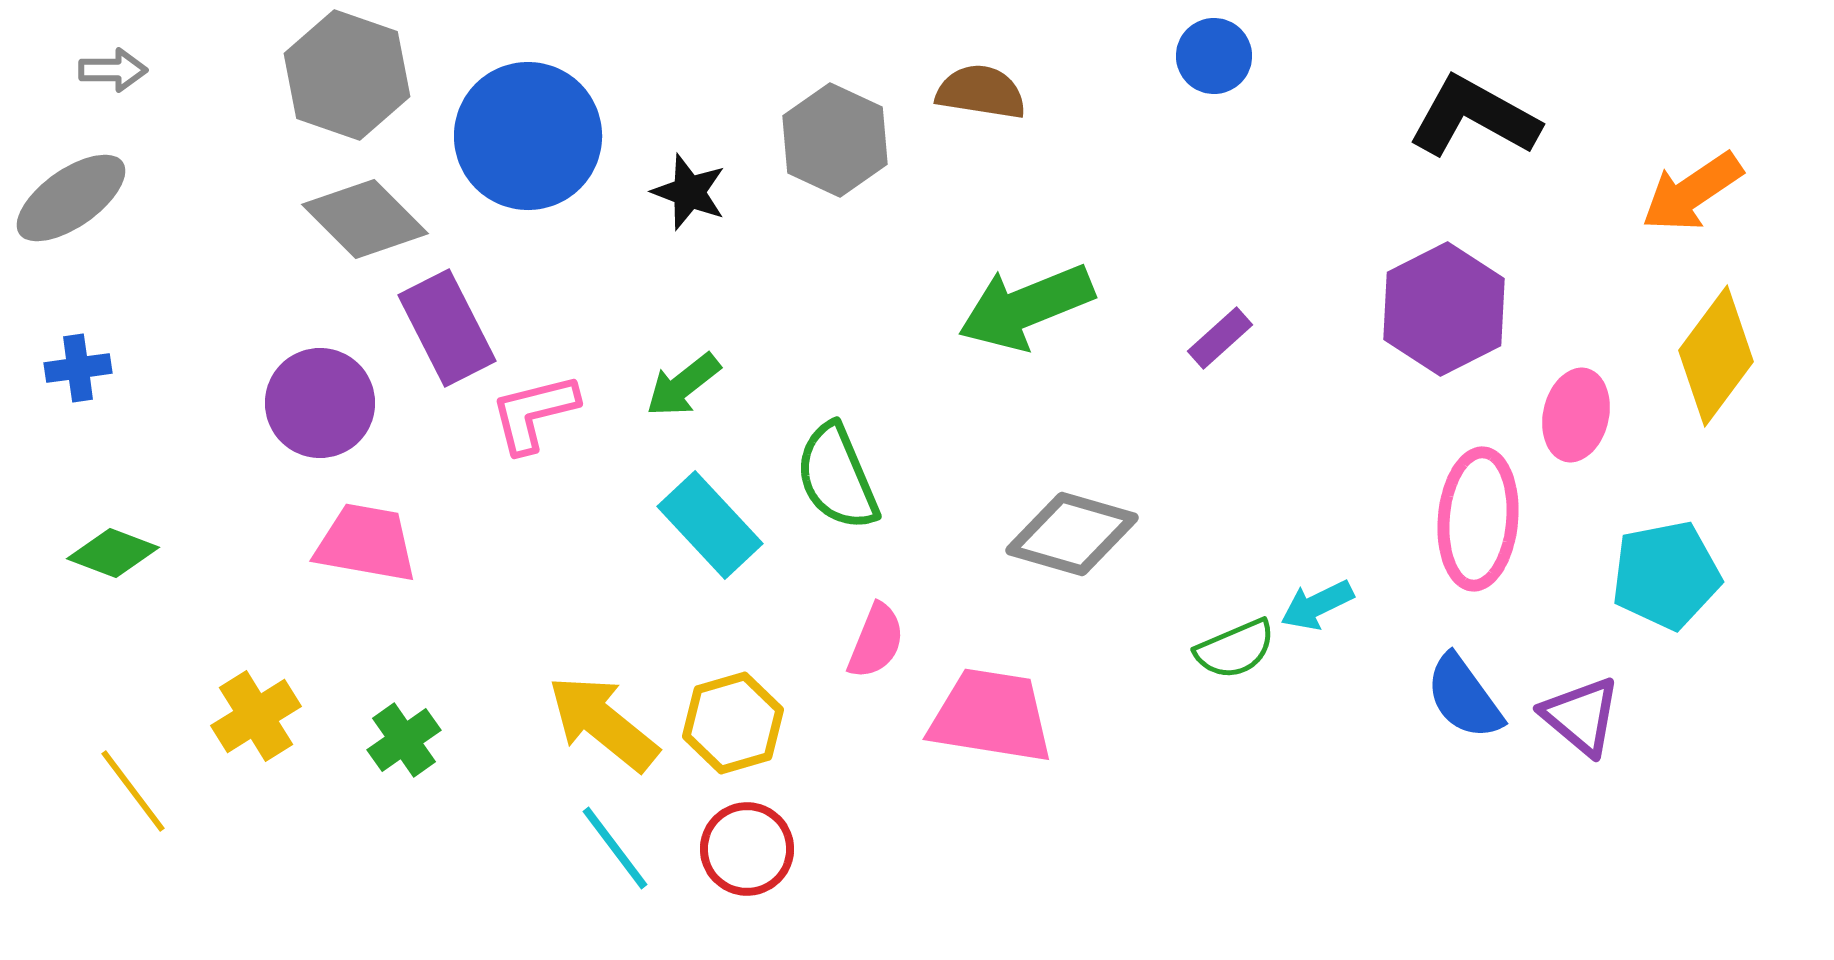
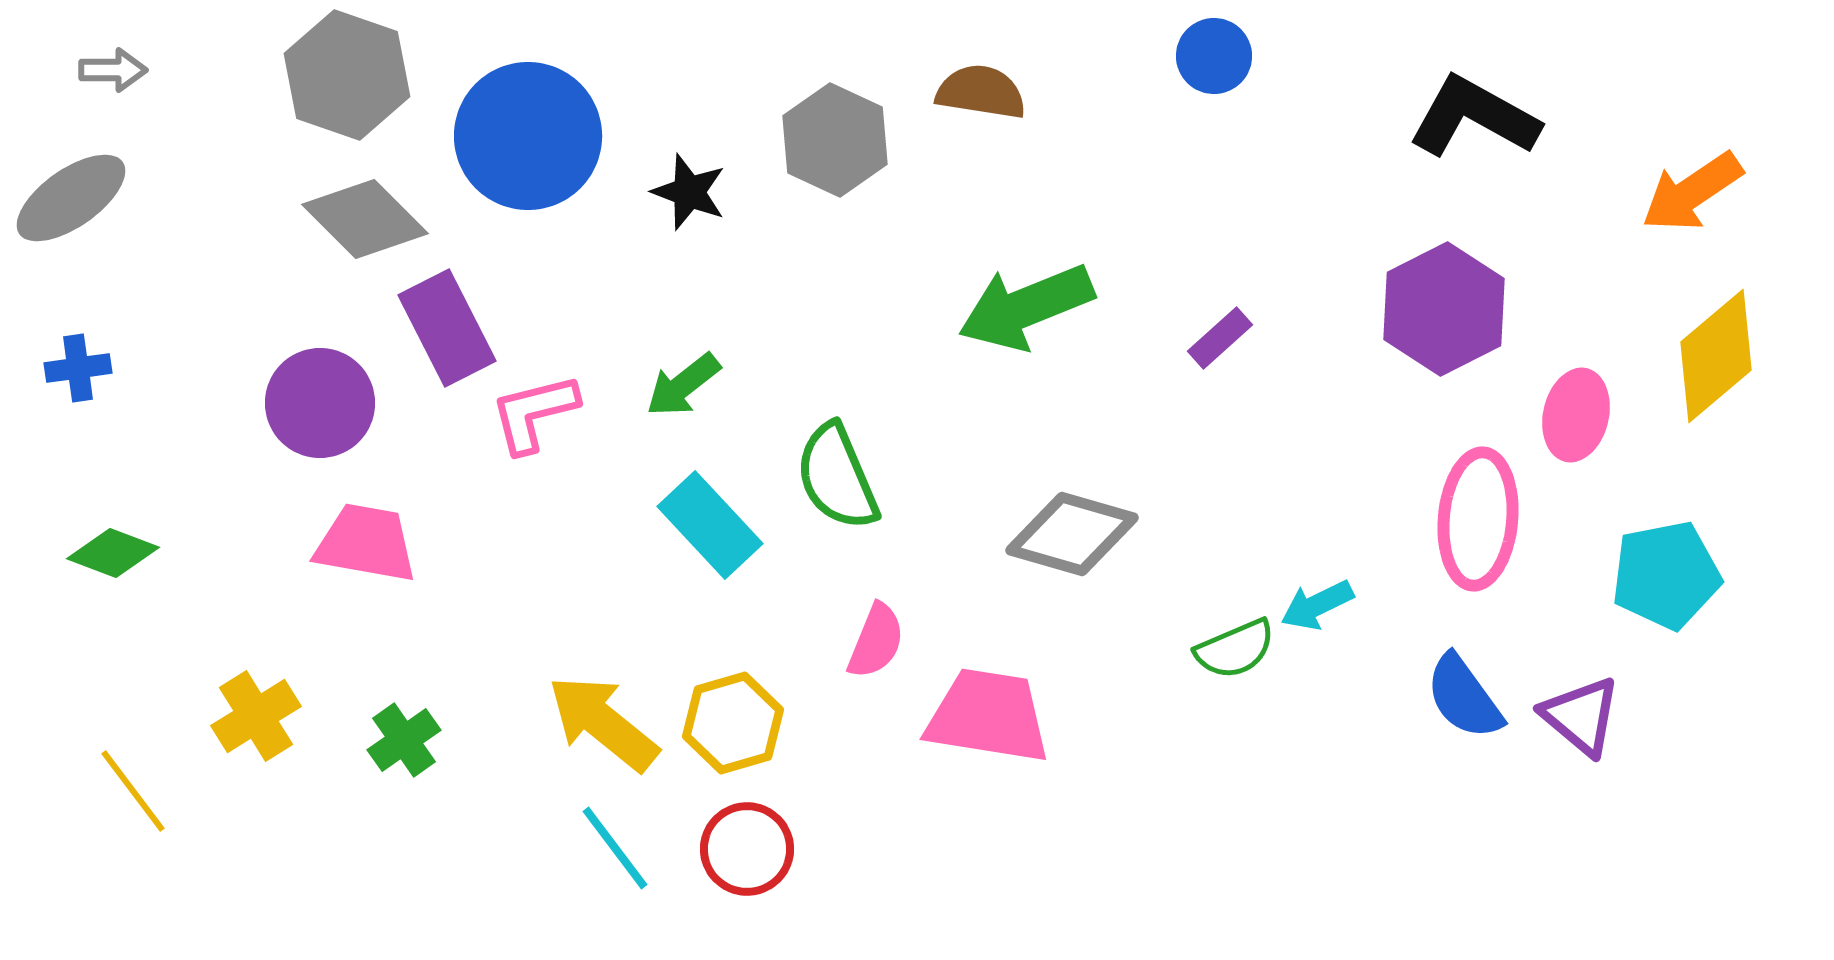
yellow diamond at (1716, 356): rotated 13 degrees clockwise
pink trapezoid at (991, 716): moved 3 px left
